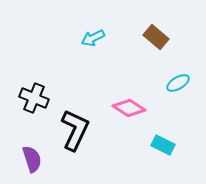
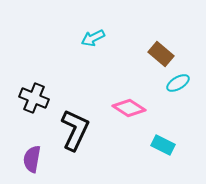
brown rectangle: moved 5 px right, 17 px down
purple semicircle: rotated 152 degrees counterclockwise
